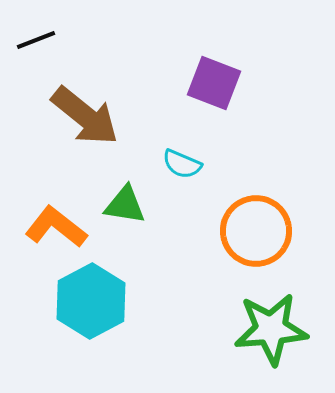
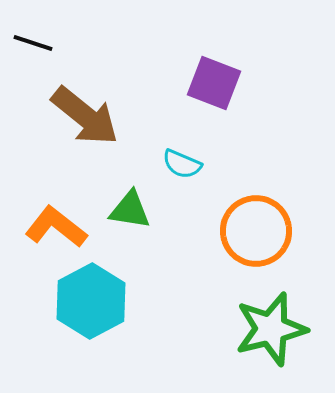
black line: moved 3 px left, 3 px down; rotated 39 degrees clockwise
green triangle: moved 5 px right, 5 px down
green star: rotated 10 degrees counterclockwise
